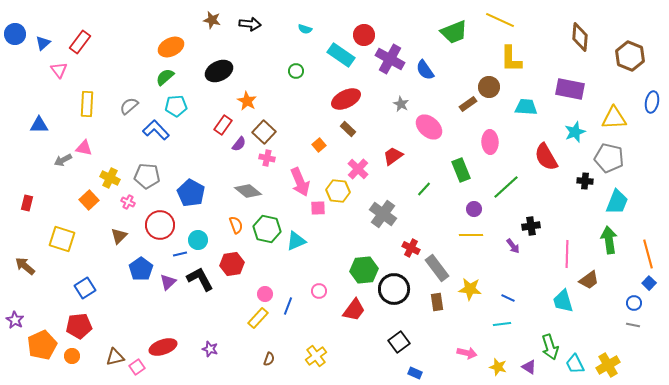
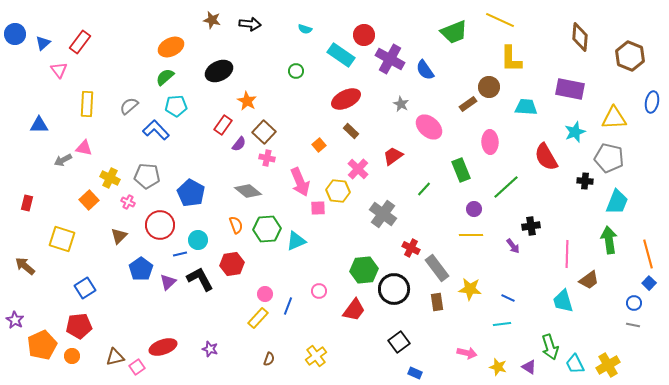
brown rectangle at (348, 129): moved 3 px right, 2 px down
green hexagon at (267, 229): rotated 16 degrees counterclockwise
